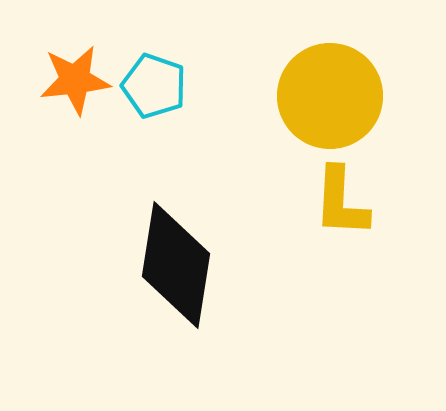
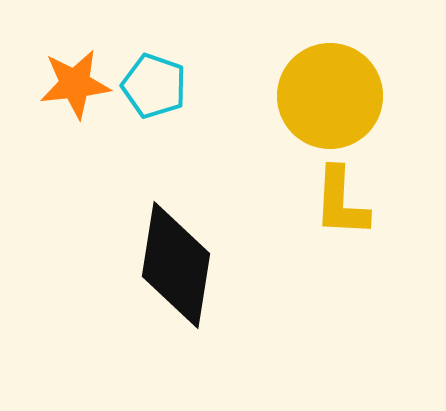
orange star: moved 4 px down
